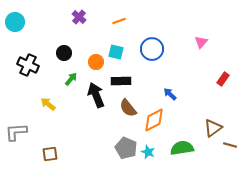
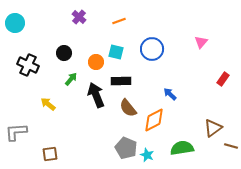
cyan circle: moved 1 px down
brown line: moved 1 px right, 1 px down
cyan star: moved 1 px left, 3 px down
